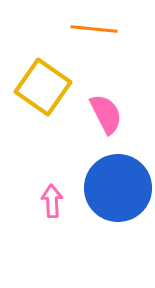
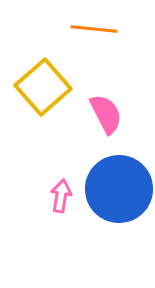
yellow square: rotated 14 degrees clockwise
blue circle: moved 1 px right, 1 px down
pink arrow: moved 9 px right, 5 px up; rotated 12 degrees clockwise
